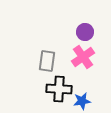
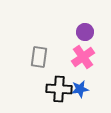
gray rectangle: moved 8 px left, 4 px up
blue star: moved 2 px left, 12 px up
